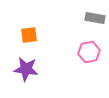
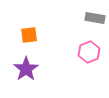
pink hexagon: rotated 10 degrees counterclockwise
purple star: rotated 30 degrees clockwise
